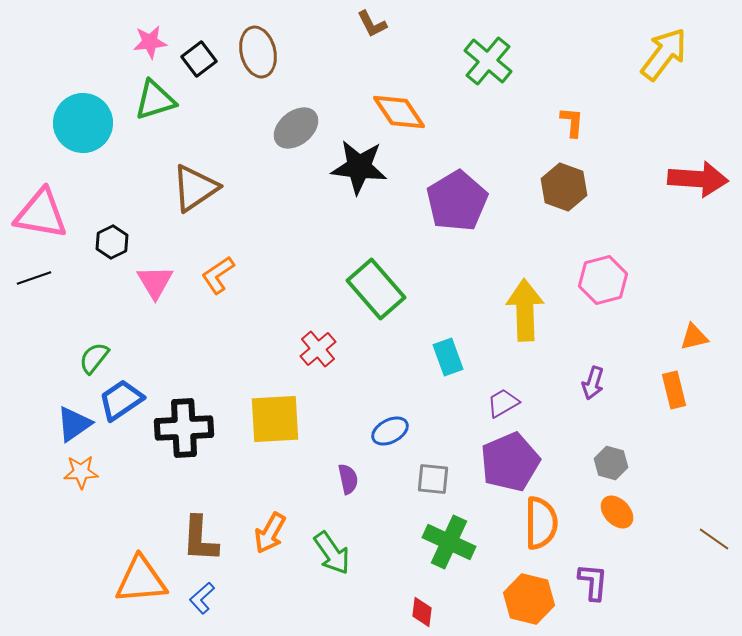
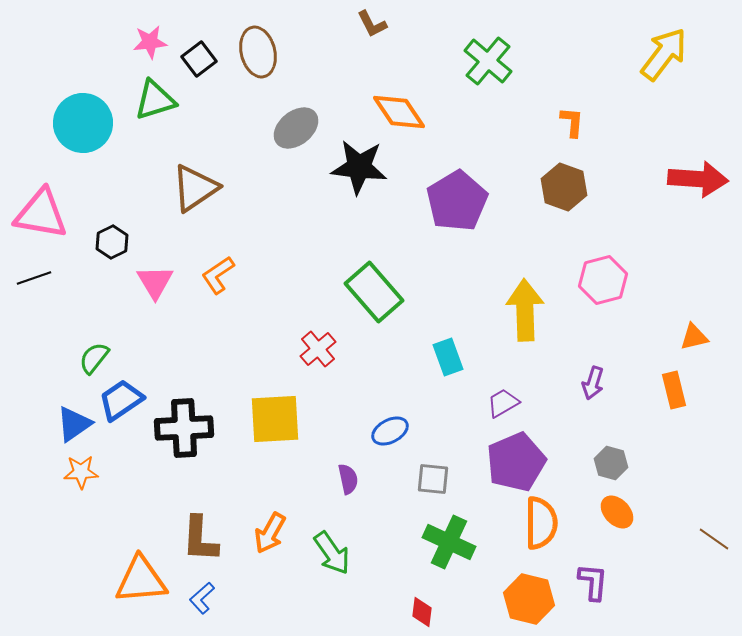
green rectangle at (376, 289): moved 2 px left, 3 px down
purple pentagon at (510, 462): moved 6 px right
